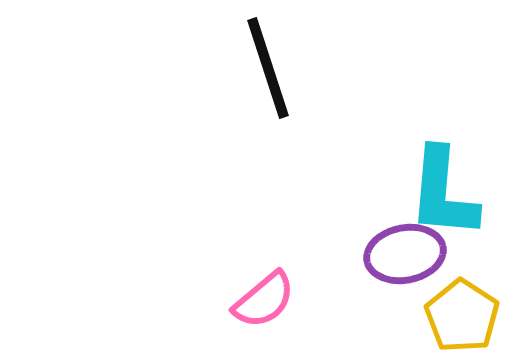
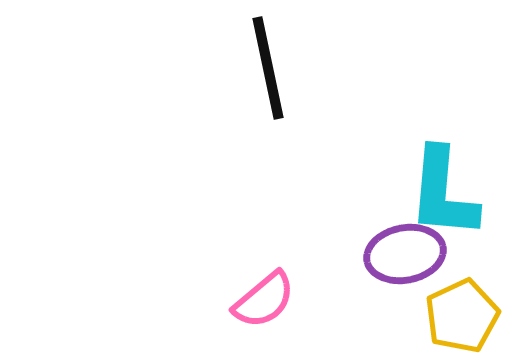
black line: rotated 6 degrees clockwise
yellow pentagon: rotated 14 degrees clockwise
